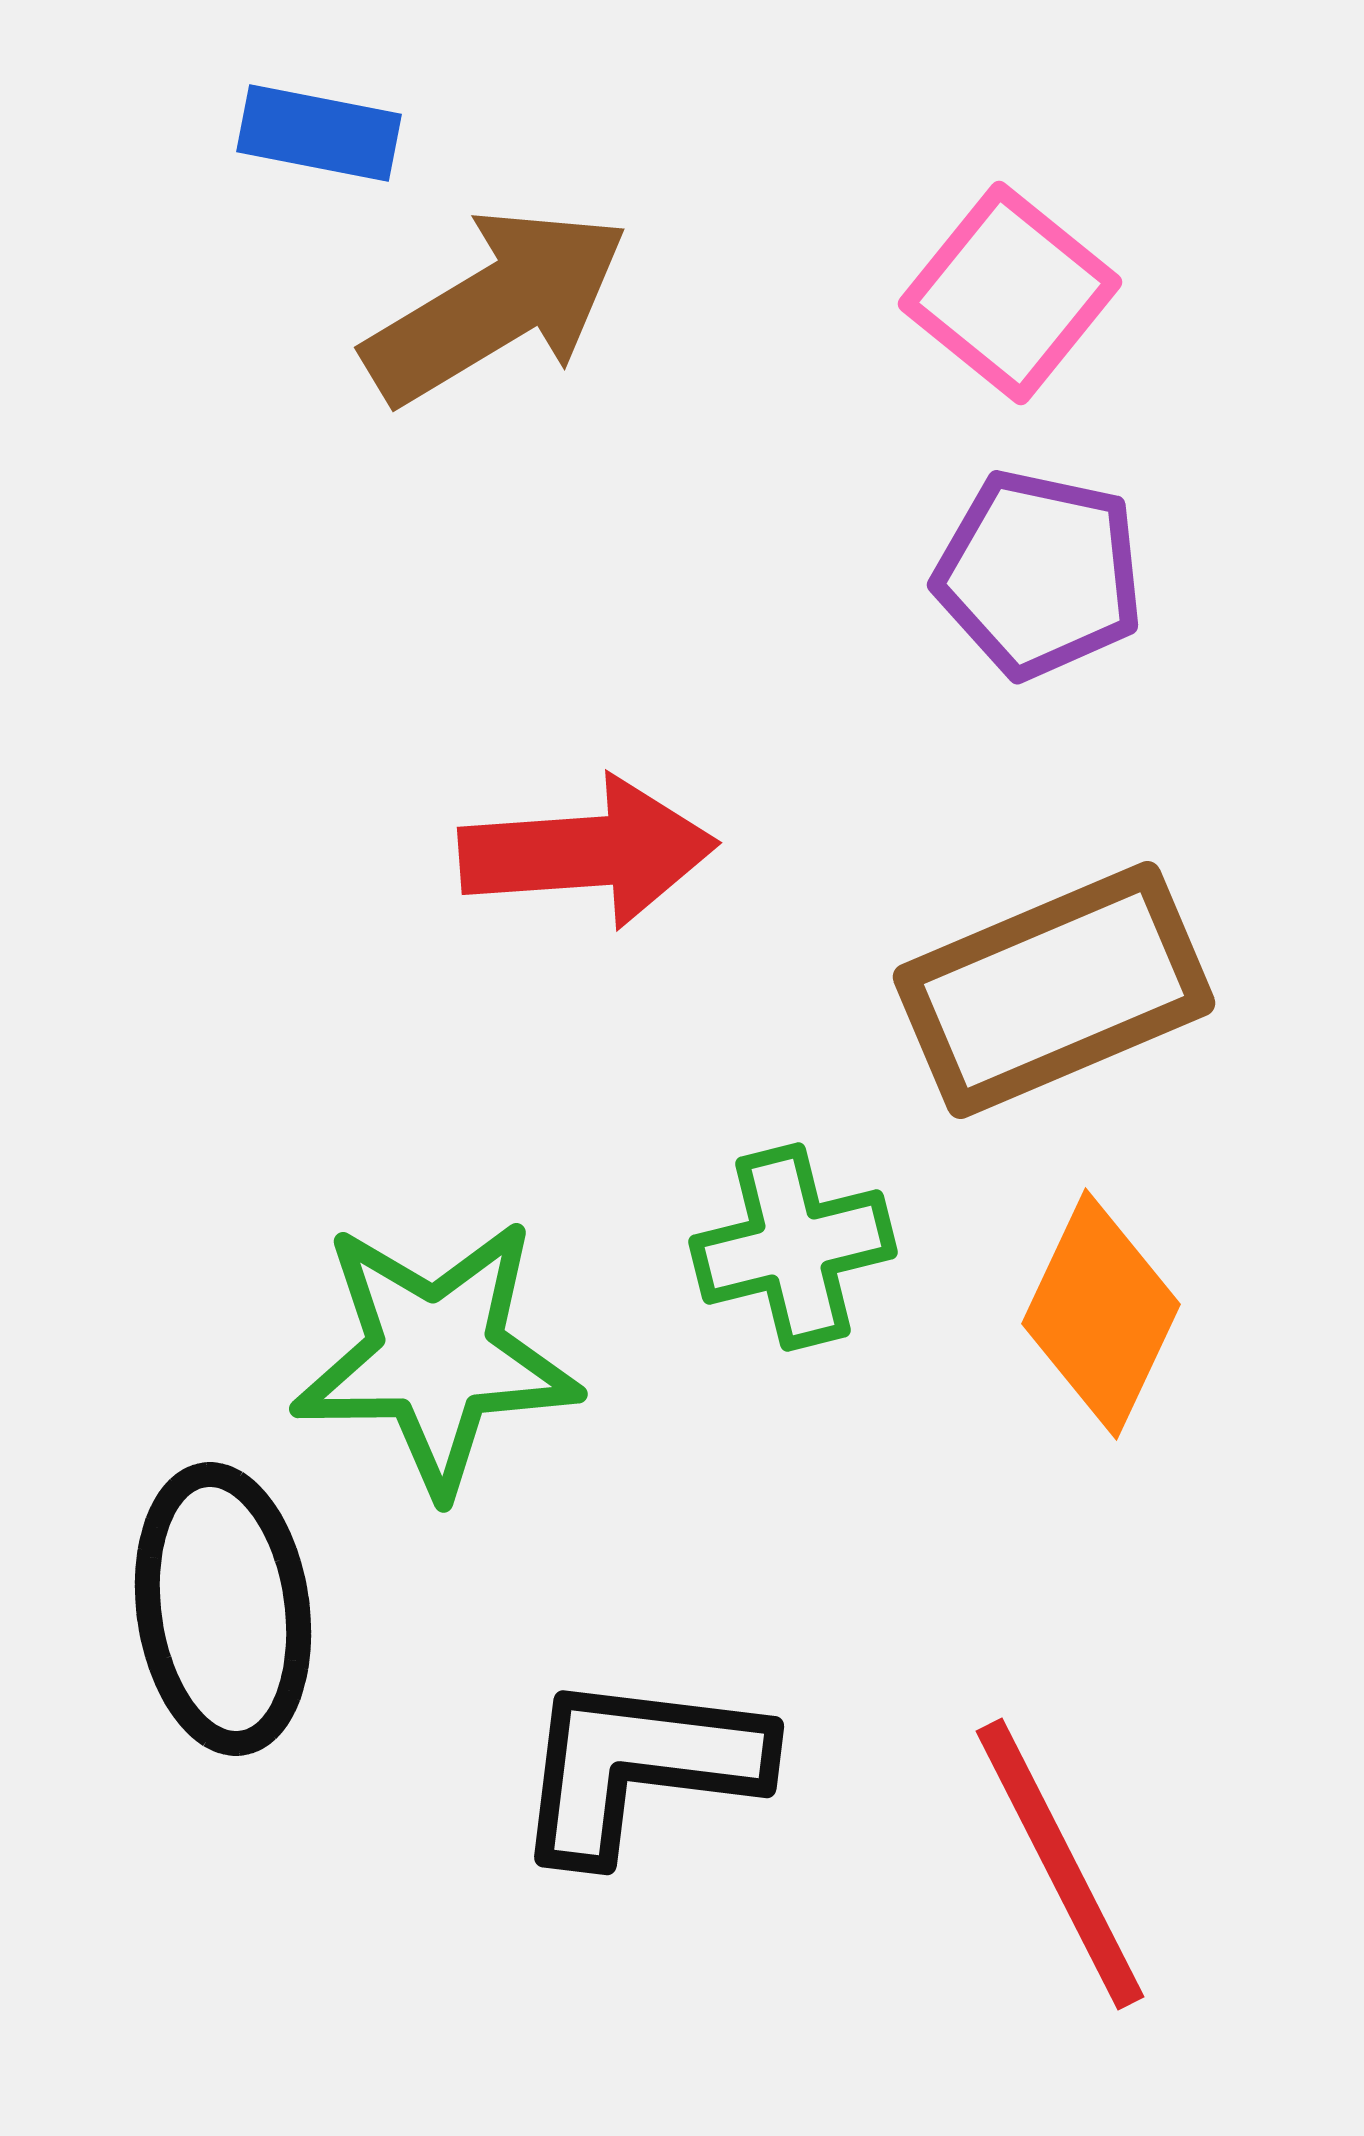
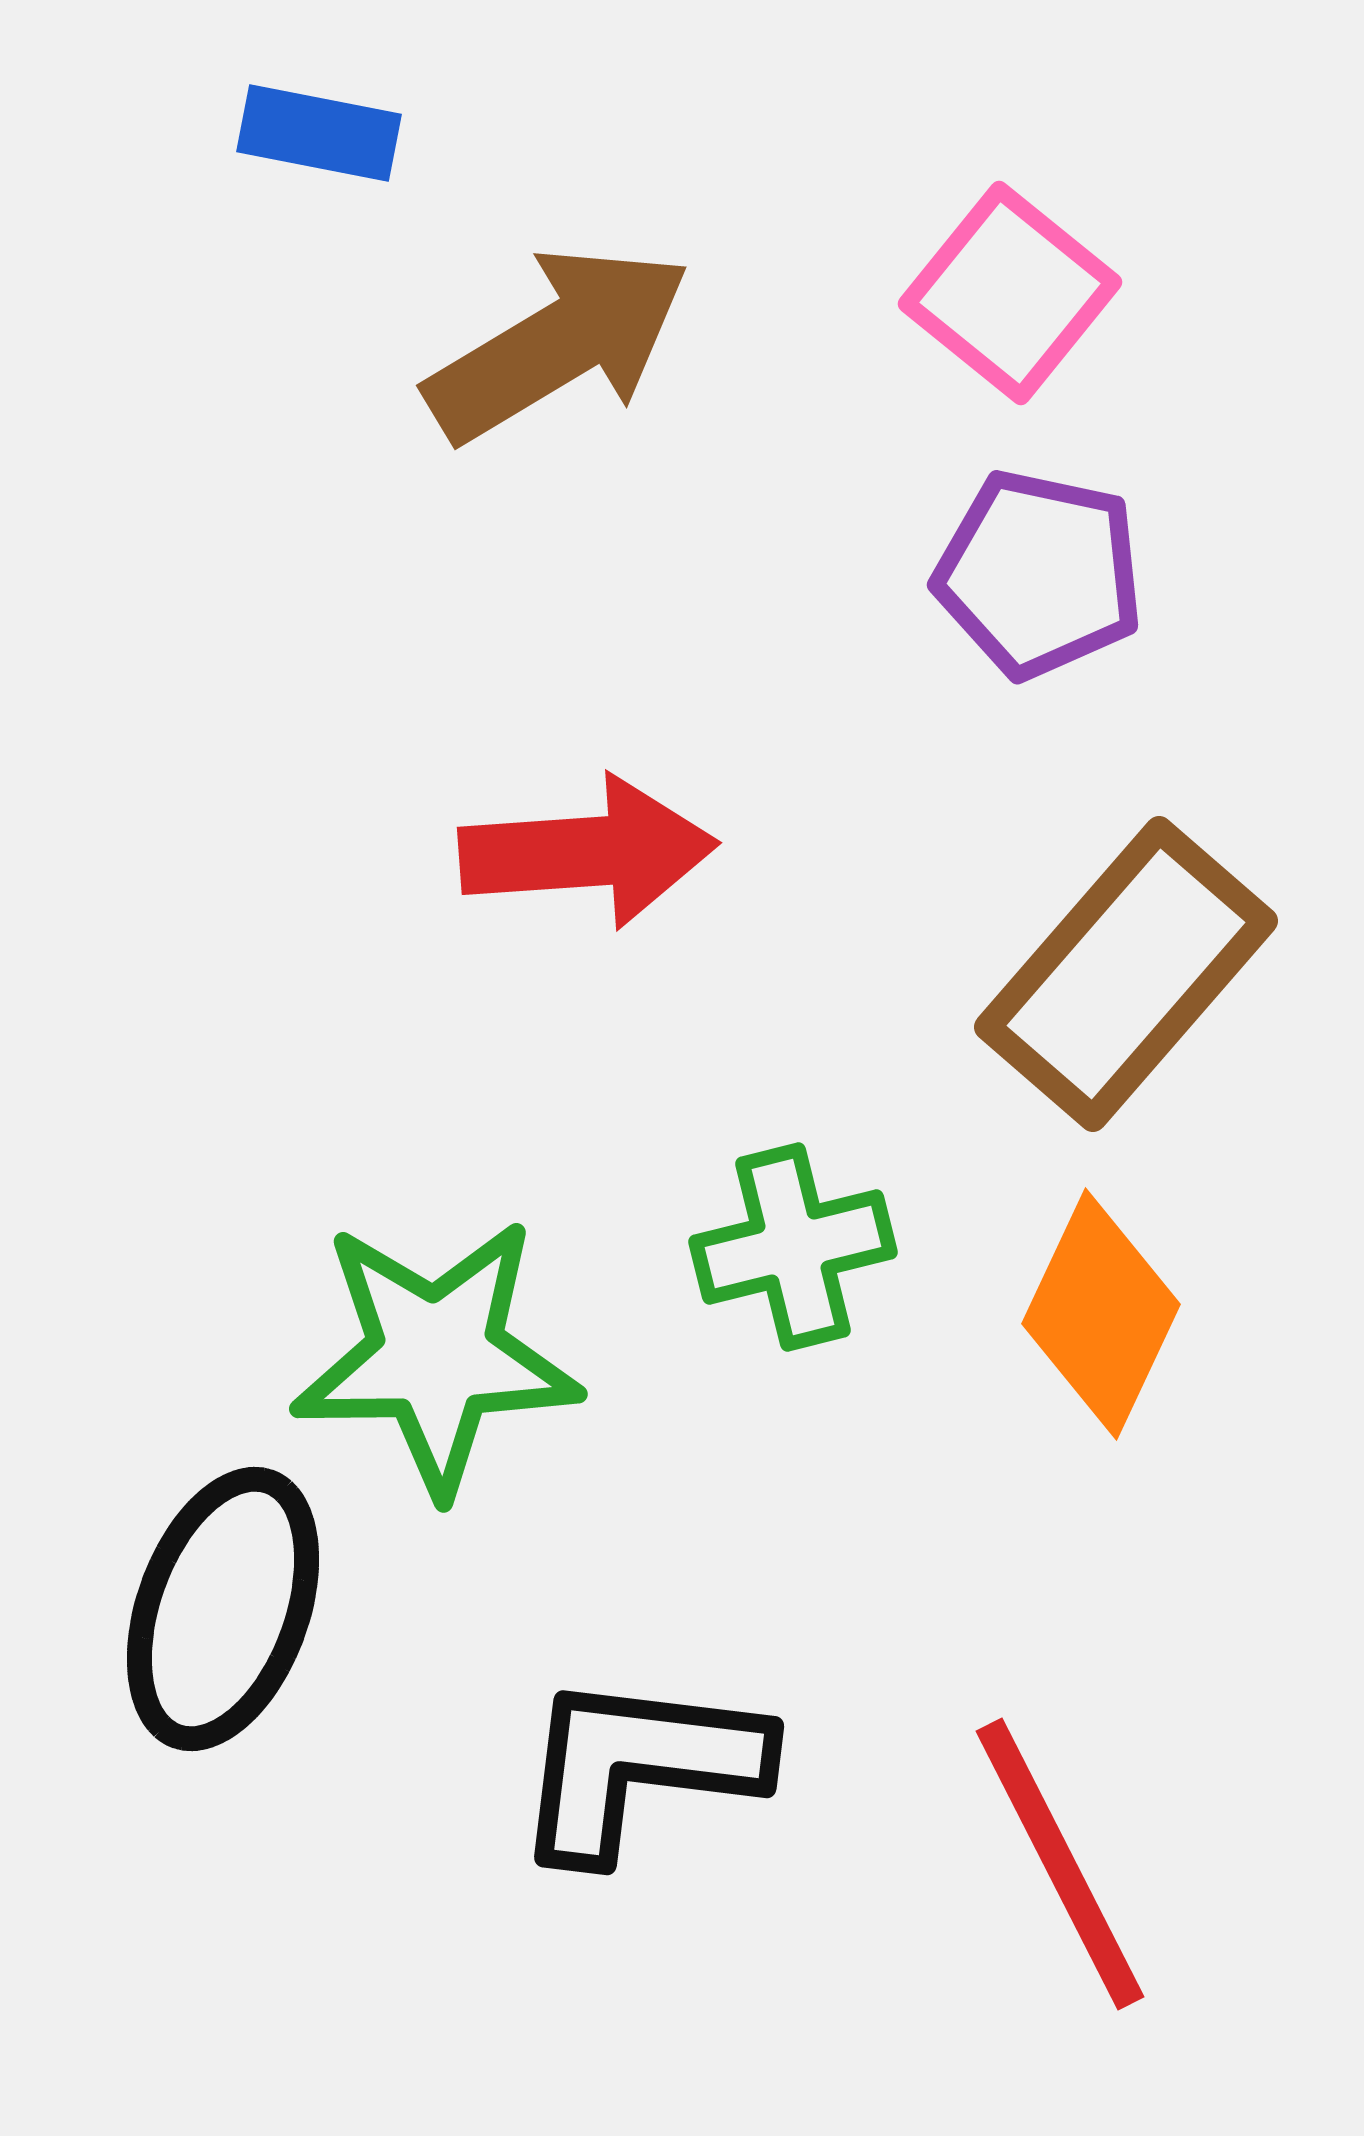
brown arrow: moved 62 px right, 38 px down
brown rectangle: moved 72 px right, 16 px up; rotated 26 degrees counterclockwise
black ellipse: rotated 28 degrees clockwise
